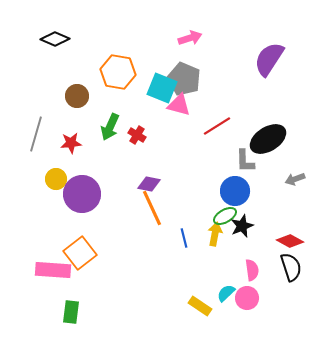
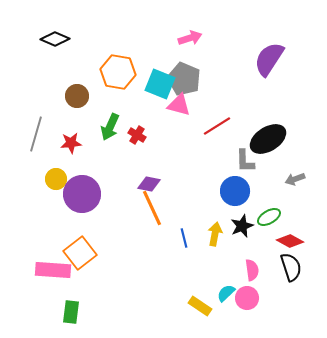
cyan square: moved 2 px left, 4 px up
green ellipse: moved 44 px right, 1 px down
